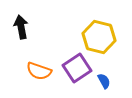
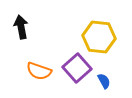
yellow hexagon: rotated 8 degrees counterclockwise
purple square: rotated 8 degrees counterclockwise
